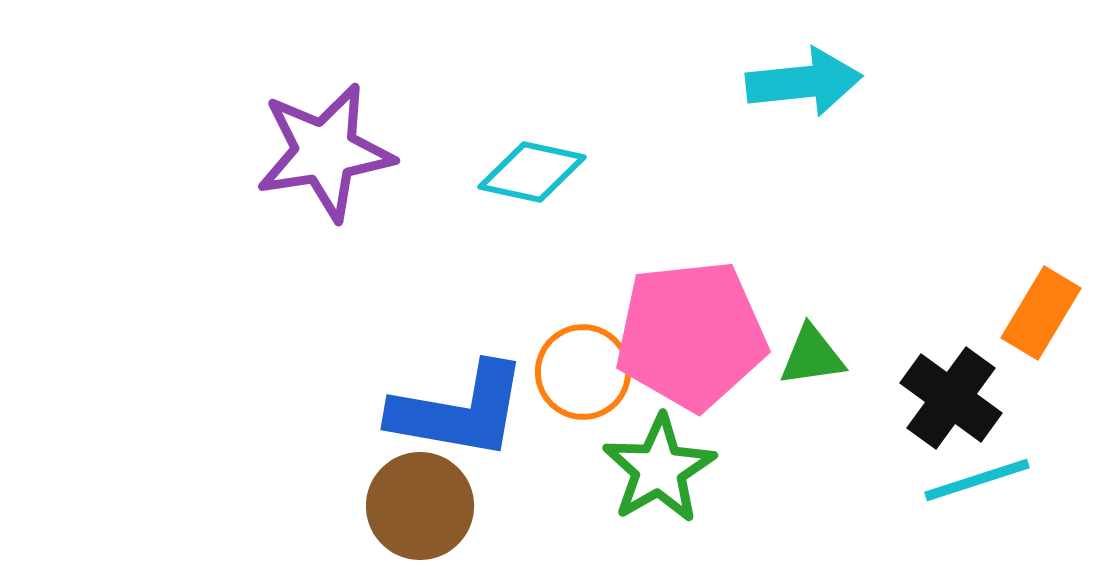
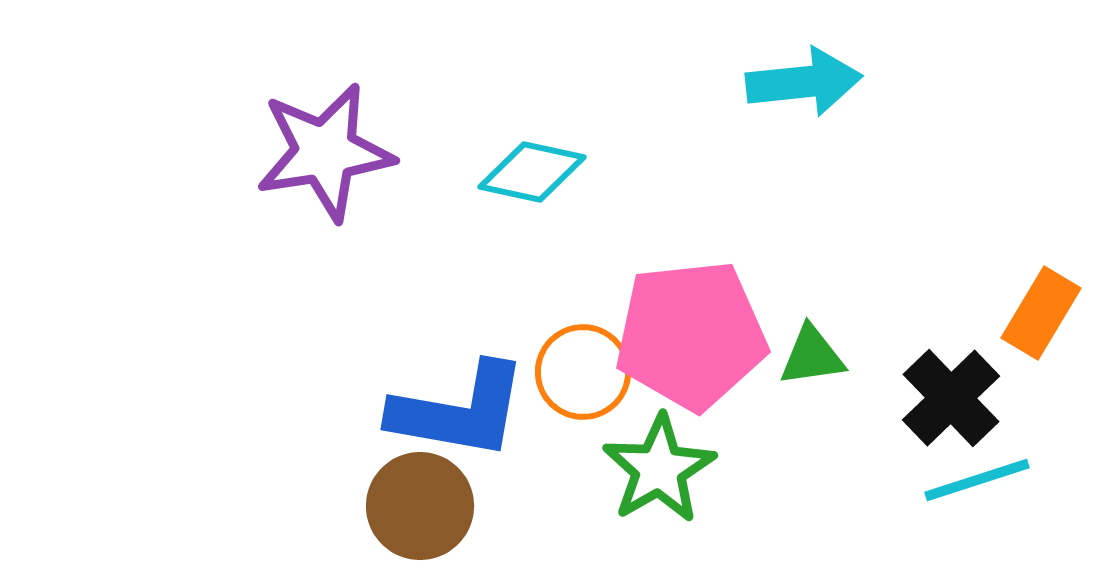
black cross: rotated 10 degrees clockwise
